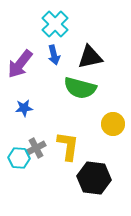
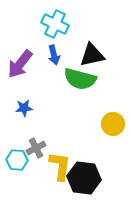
cyan cross: rotated 20 degrees counterclockwise
black triangle: moved 2 px right, 2 px up
green semicircle: moved 9 px up
yellow L-shape: moved 8 px left, 20 px down
cyan hexagon: moved 2 px left, 2 px down
black hexagon: moved 10 px left
